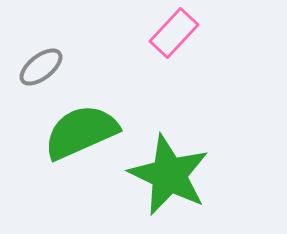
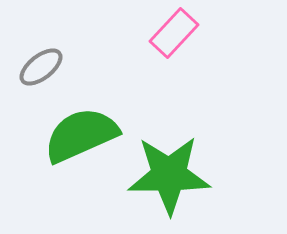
green semicircle: moved 3 px down
green star: rotated 26 degrees counterclockwise
